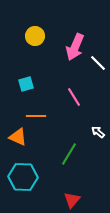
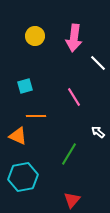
pink arrow: moved 1 px left, 9 px up; rotated 16 degrees counterclockwise
cyan square: moved 1 px left, 2 px down
orange triangle: moved 1 px up
cyan hexagon: rotated 12 degrees counterclockwise
